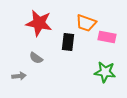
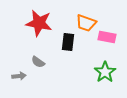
gray semicircle: moved 2 px right, 4 px down
green star: rotated 30 degrees clockwise
